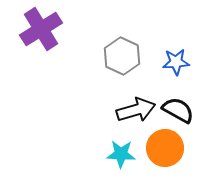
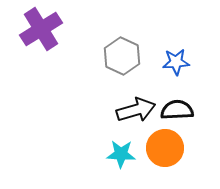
black semicircle: moved 1 px left; rotated 32 degrees counterclockwise
